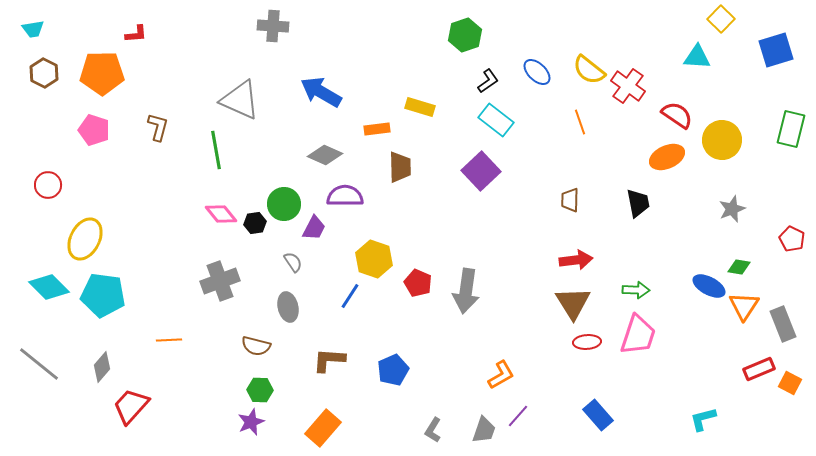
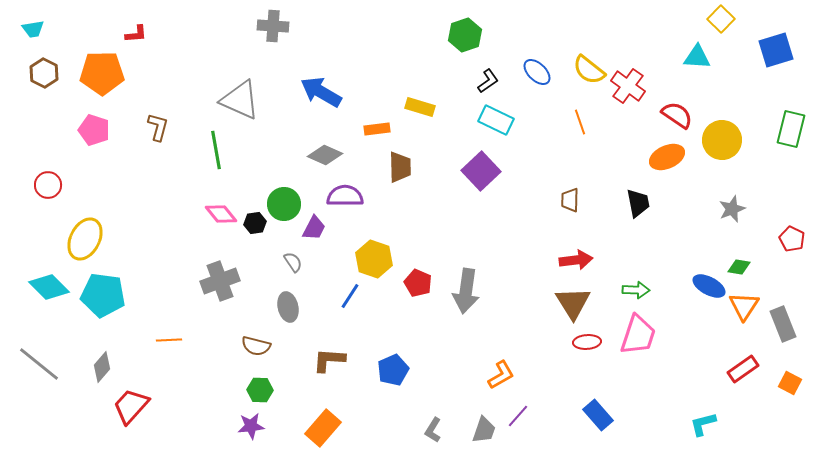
cyan rectangle at (496, 120): rotated 12 degrees counterclockwise
red rectangle at (759, 369): moved 16 px left; rotated 12 degrees counterclockwise
cyan L-shape at (703, 419): moved 5 px down
purple star at (251, 422): moved 4 px down; rotated 16 degrees clockwise
